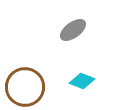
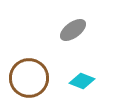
brown circle: moved 4 px right, 9 px up
